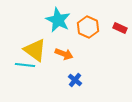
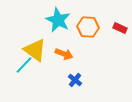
orange hexagon: rotated 20 degrees counterclockwise
cyan line: moved 1 px left; rotated 54 degrees counterclockwise
